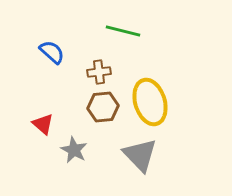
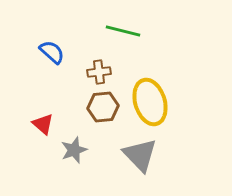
gray star: rotated 24 degrees clockwise
